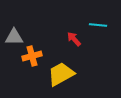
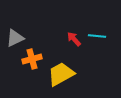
cyan line: moved 1 px left, 11 px down
gray triangle: moved 1 px right, 1 px down; rotated 24 degrees counterclockwise
orange cross: moved 3 px down
